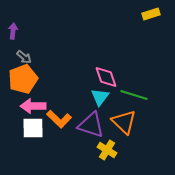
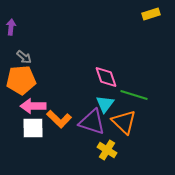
purple arrow: moved 2 px left, 4 px up
orange pentagon: moved 2 px left, 1 px down; rotated 16 degrees clockwise
cyan triangle: moved 5 px right, 7 px down
purple triangle: moved 1 px right, 3 px up
